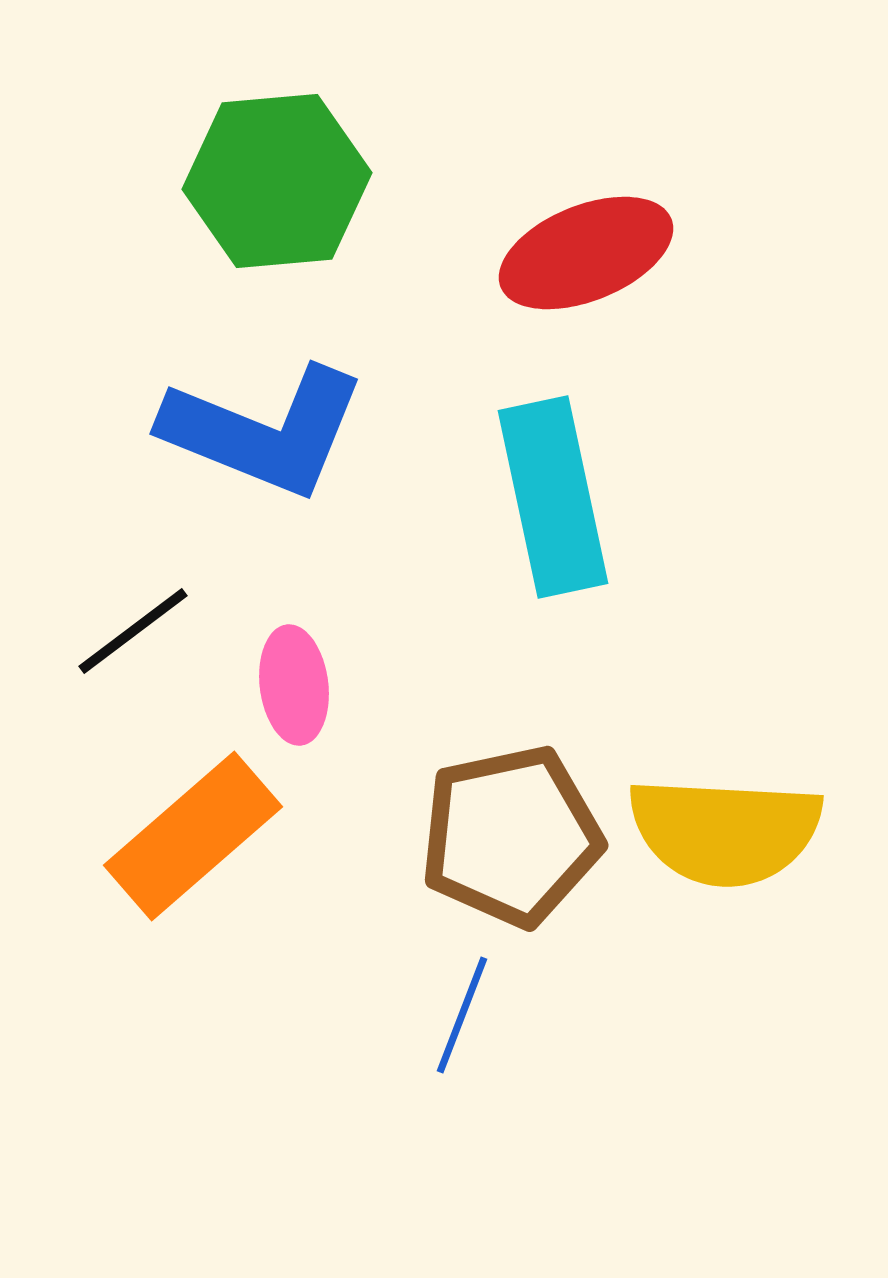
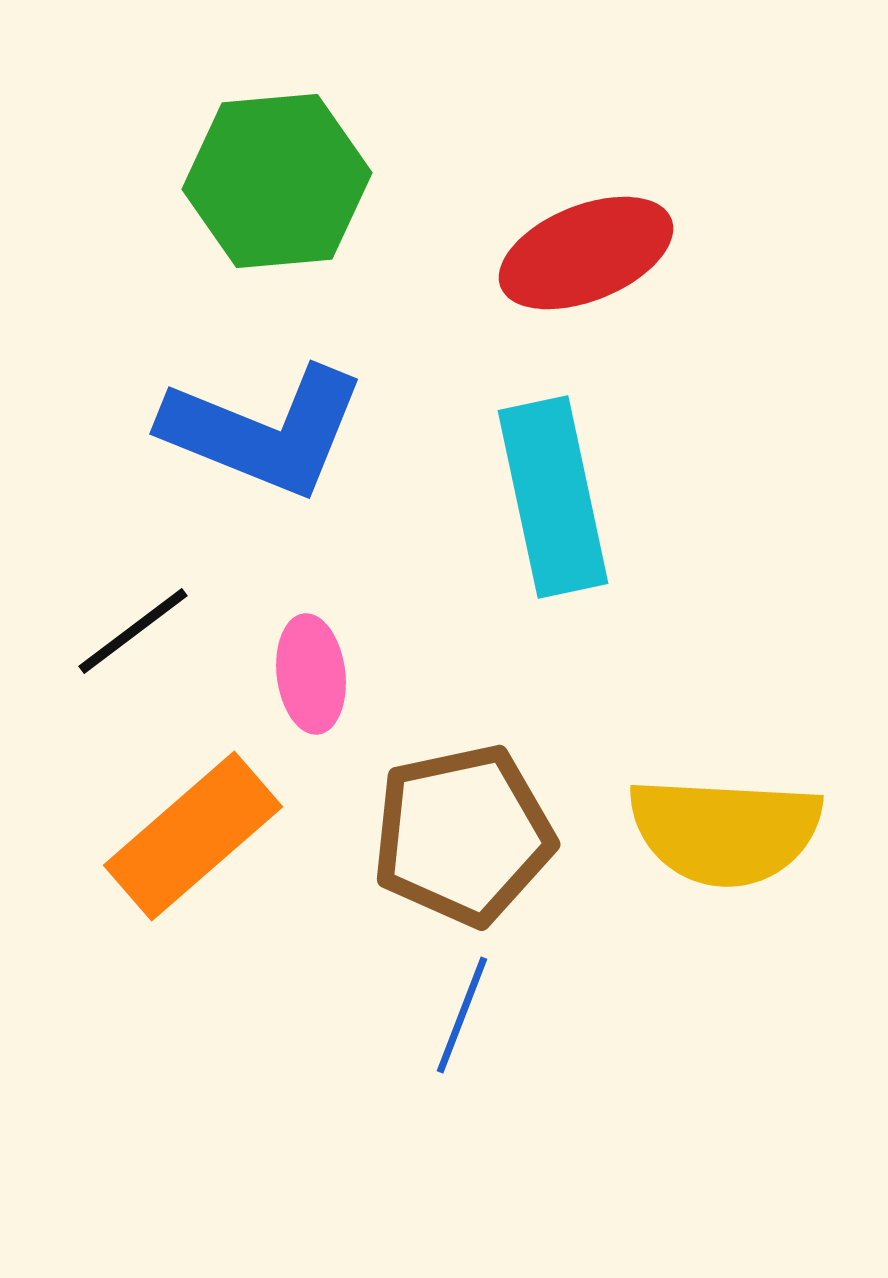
pink ellipse: moved 17 px right, 11 px up
brown pentagon: moved 48 px left, 1 px up
